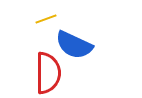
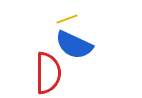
yellow line: moved 21 px right
